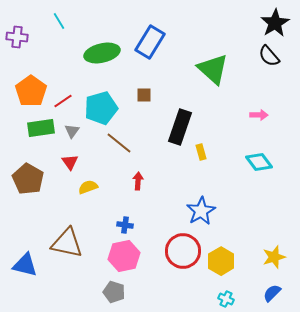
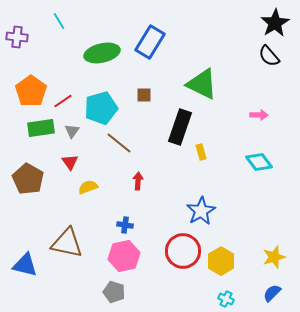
green triangle: moved 11 px left, 15 px down; rotated 16 degrees counterclockwise
